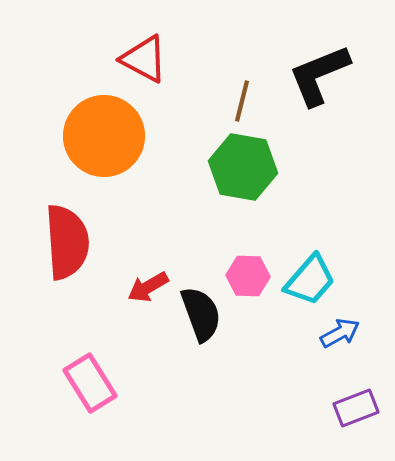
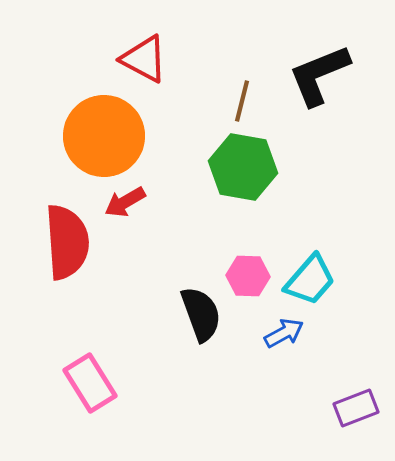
red arrow: moved 23 px left, 85 px up
blue arrow: moved 56 px left
